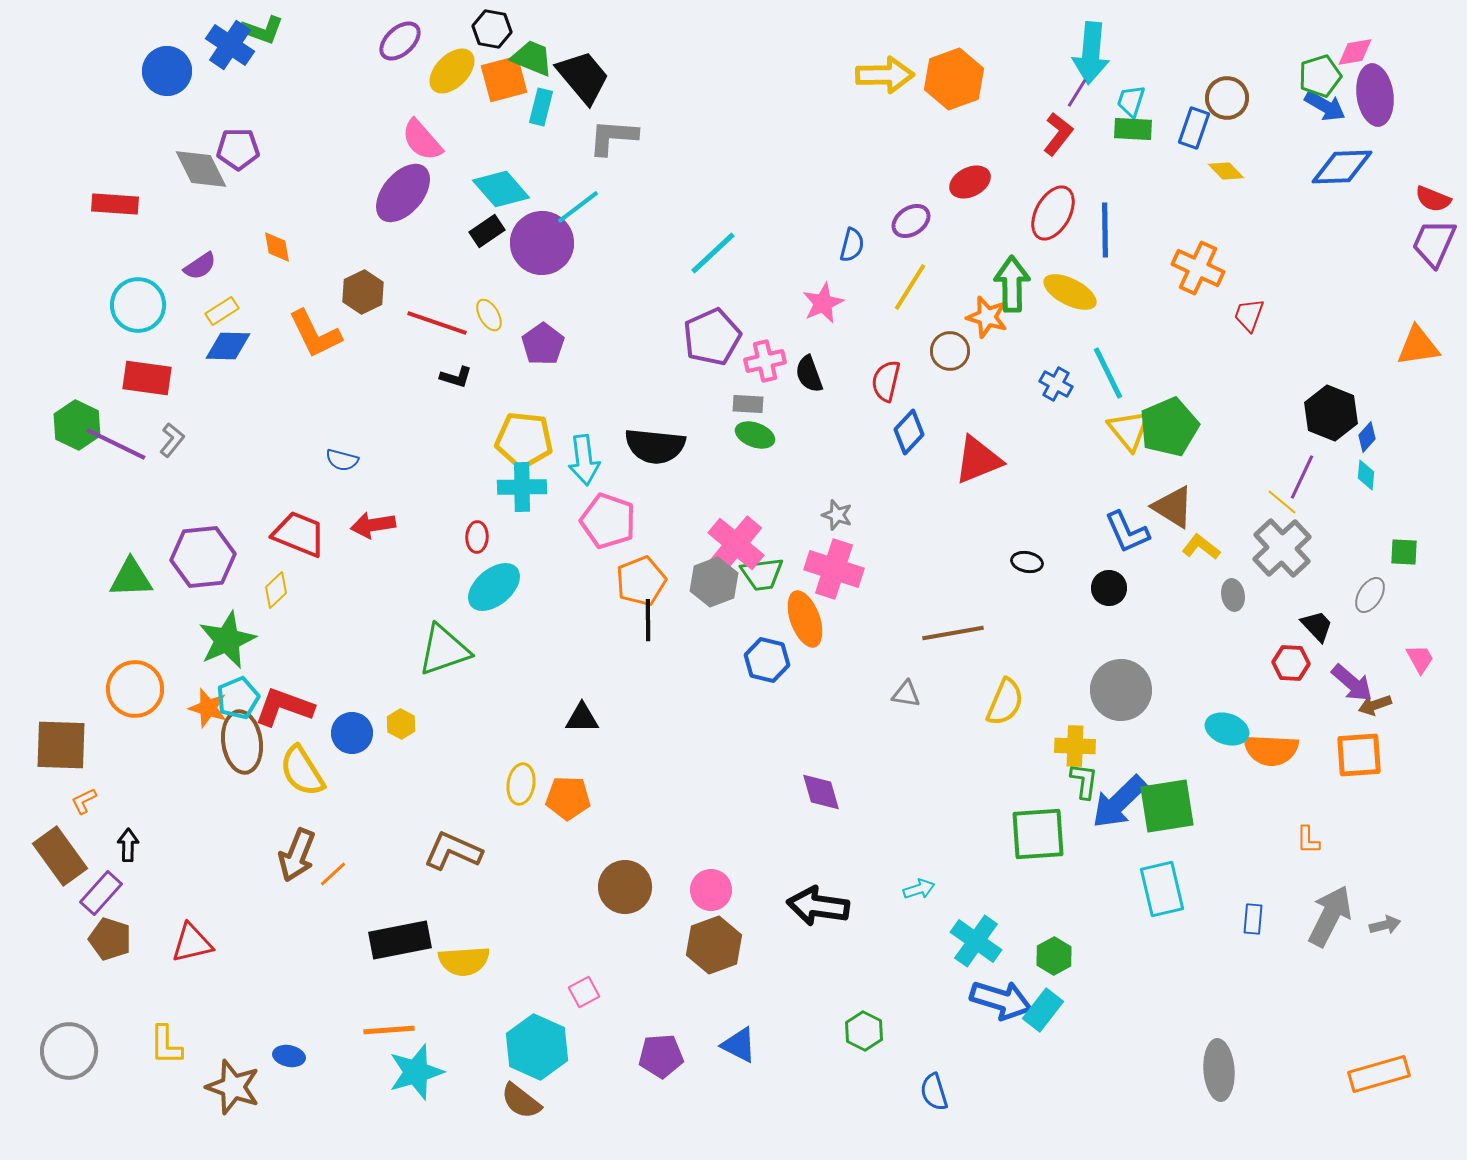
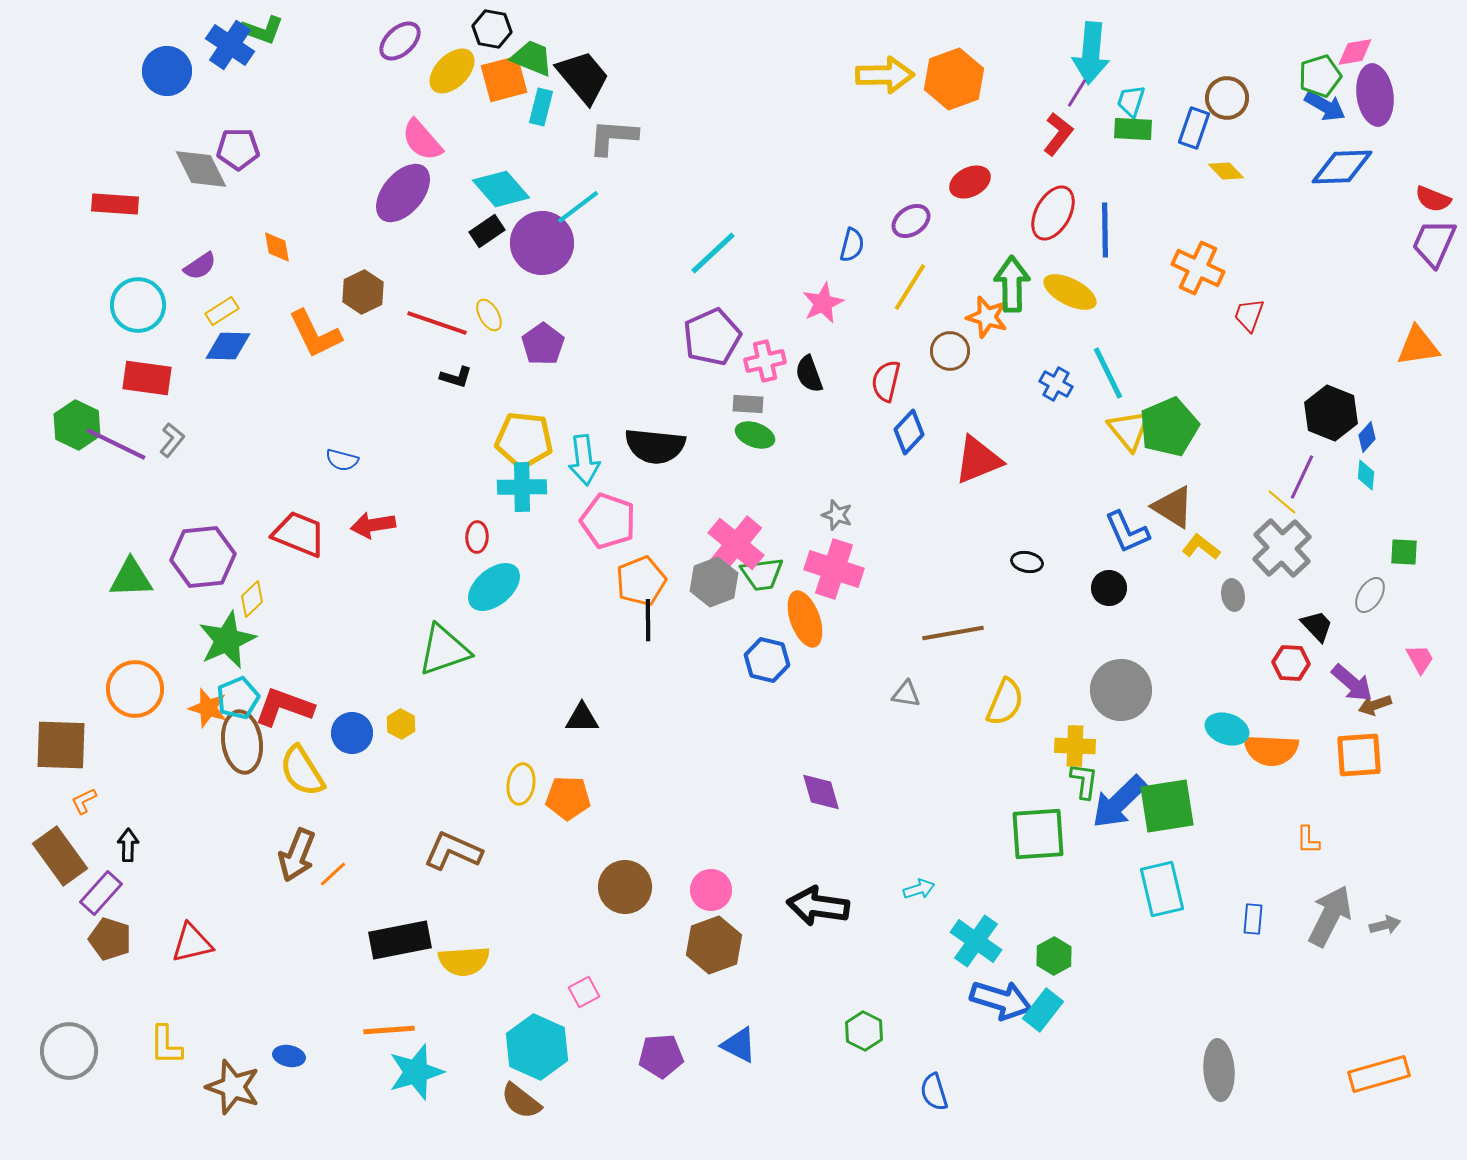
yellow diamond at (276, 590): moved 24 px left, 9 px down
